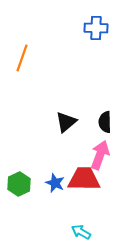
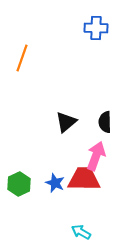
pink arrow: moved 4 px left, 1 px down
